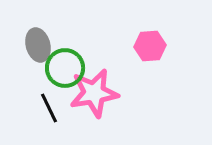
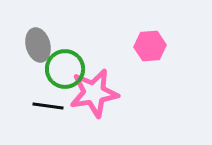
green circle: moved 1 px down
black line: moved 1 px left, 2 px up; rotated 56 degrees counterclockwise
